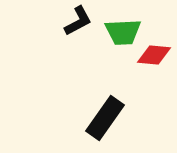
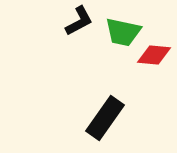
black L-shape: moved 1 px right
green trapezoid: rotated 15 degrees clockwise
